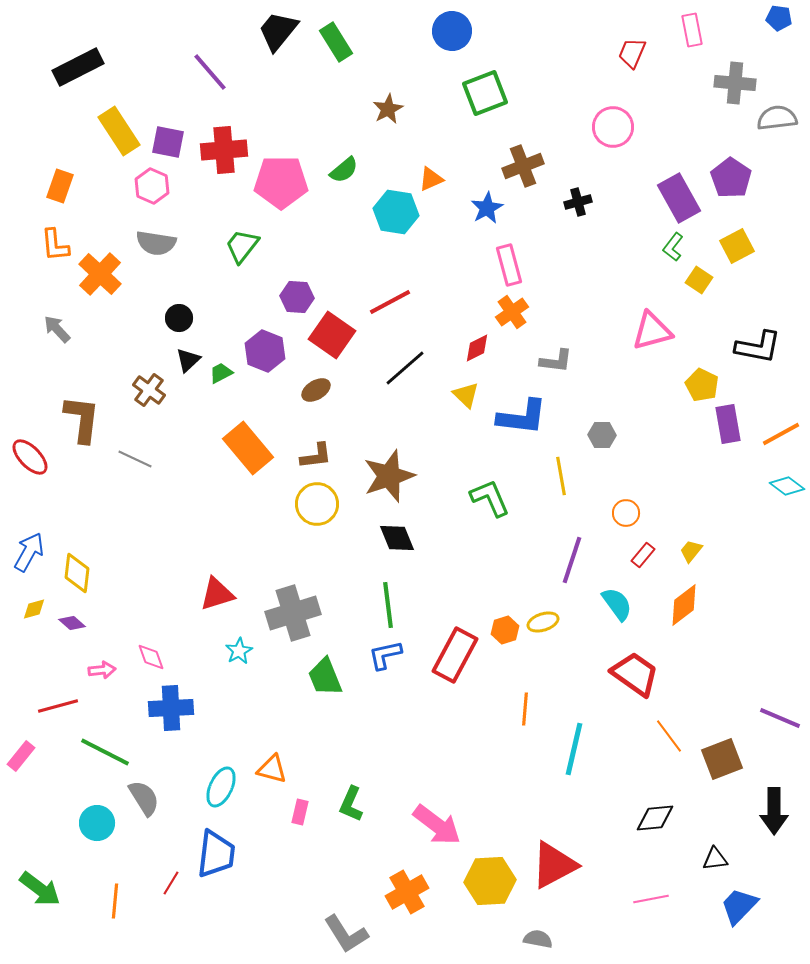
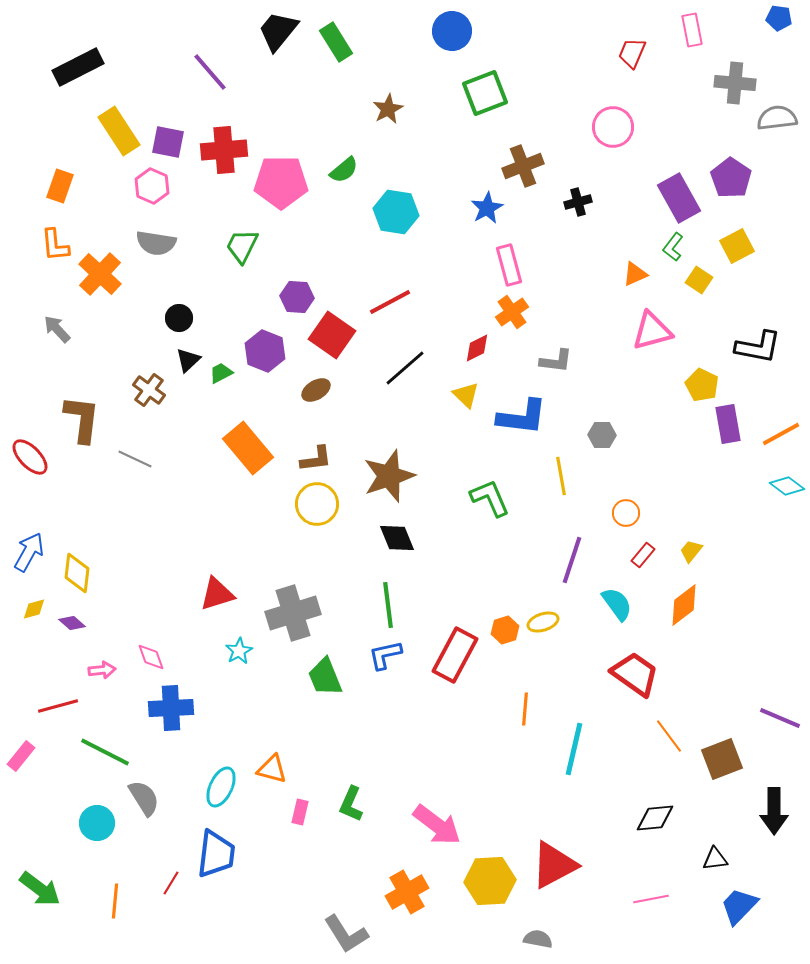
orange triangle at (431, 179): moved 204 px right, 95 px down
green trapezoid at (242, 246): rotated 12 degrees counterclockwise
brown L-shape at (316, 456): moved 3 px down
